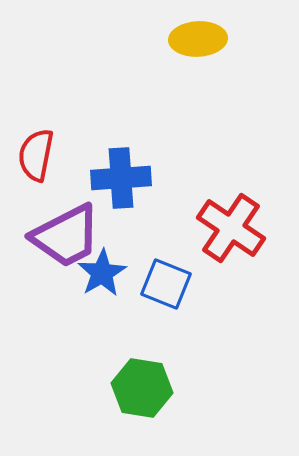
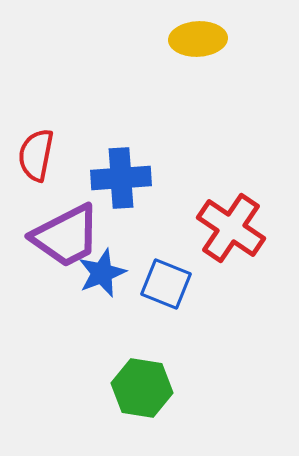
blue star: rotated 9 degrees clockwise
